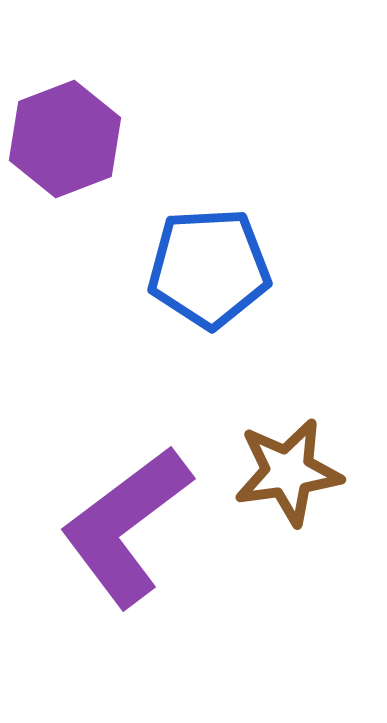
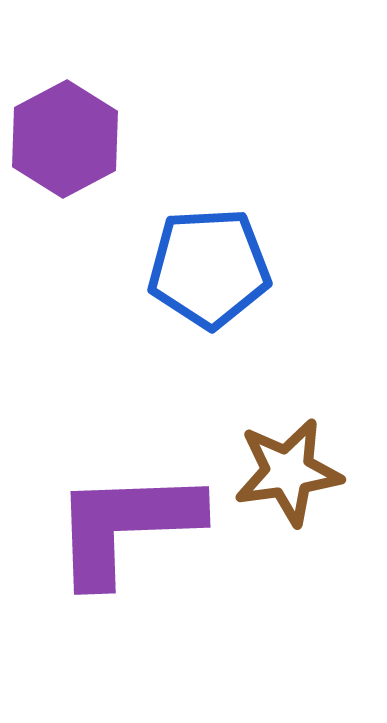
purple hexagon: rotated 7 degrees counterclockwise
purple L-shape: rotated 35 degrees clockwise
